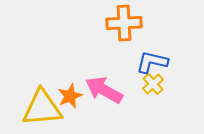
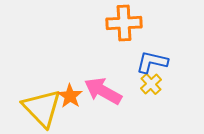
yellow cross: moved 2 px left
pink arrow: moved 1 px left, 1 px down
orange star: rotated 15 degrees counterclockwise
yellow triangle: rotated 51 degrees clockwise
